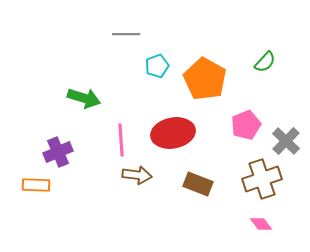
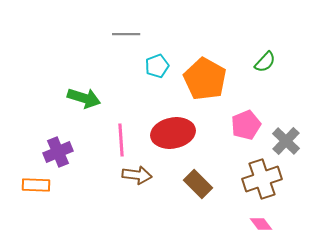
brown rectangle: rotated 24 degrees clockwise
